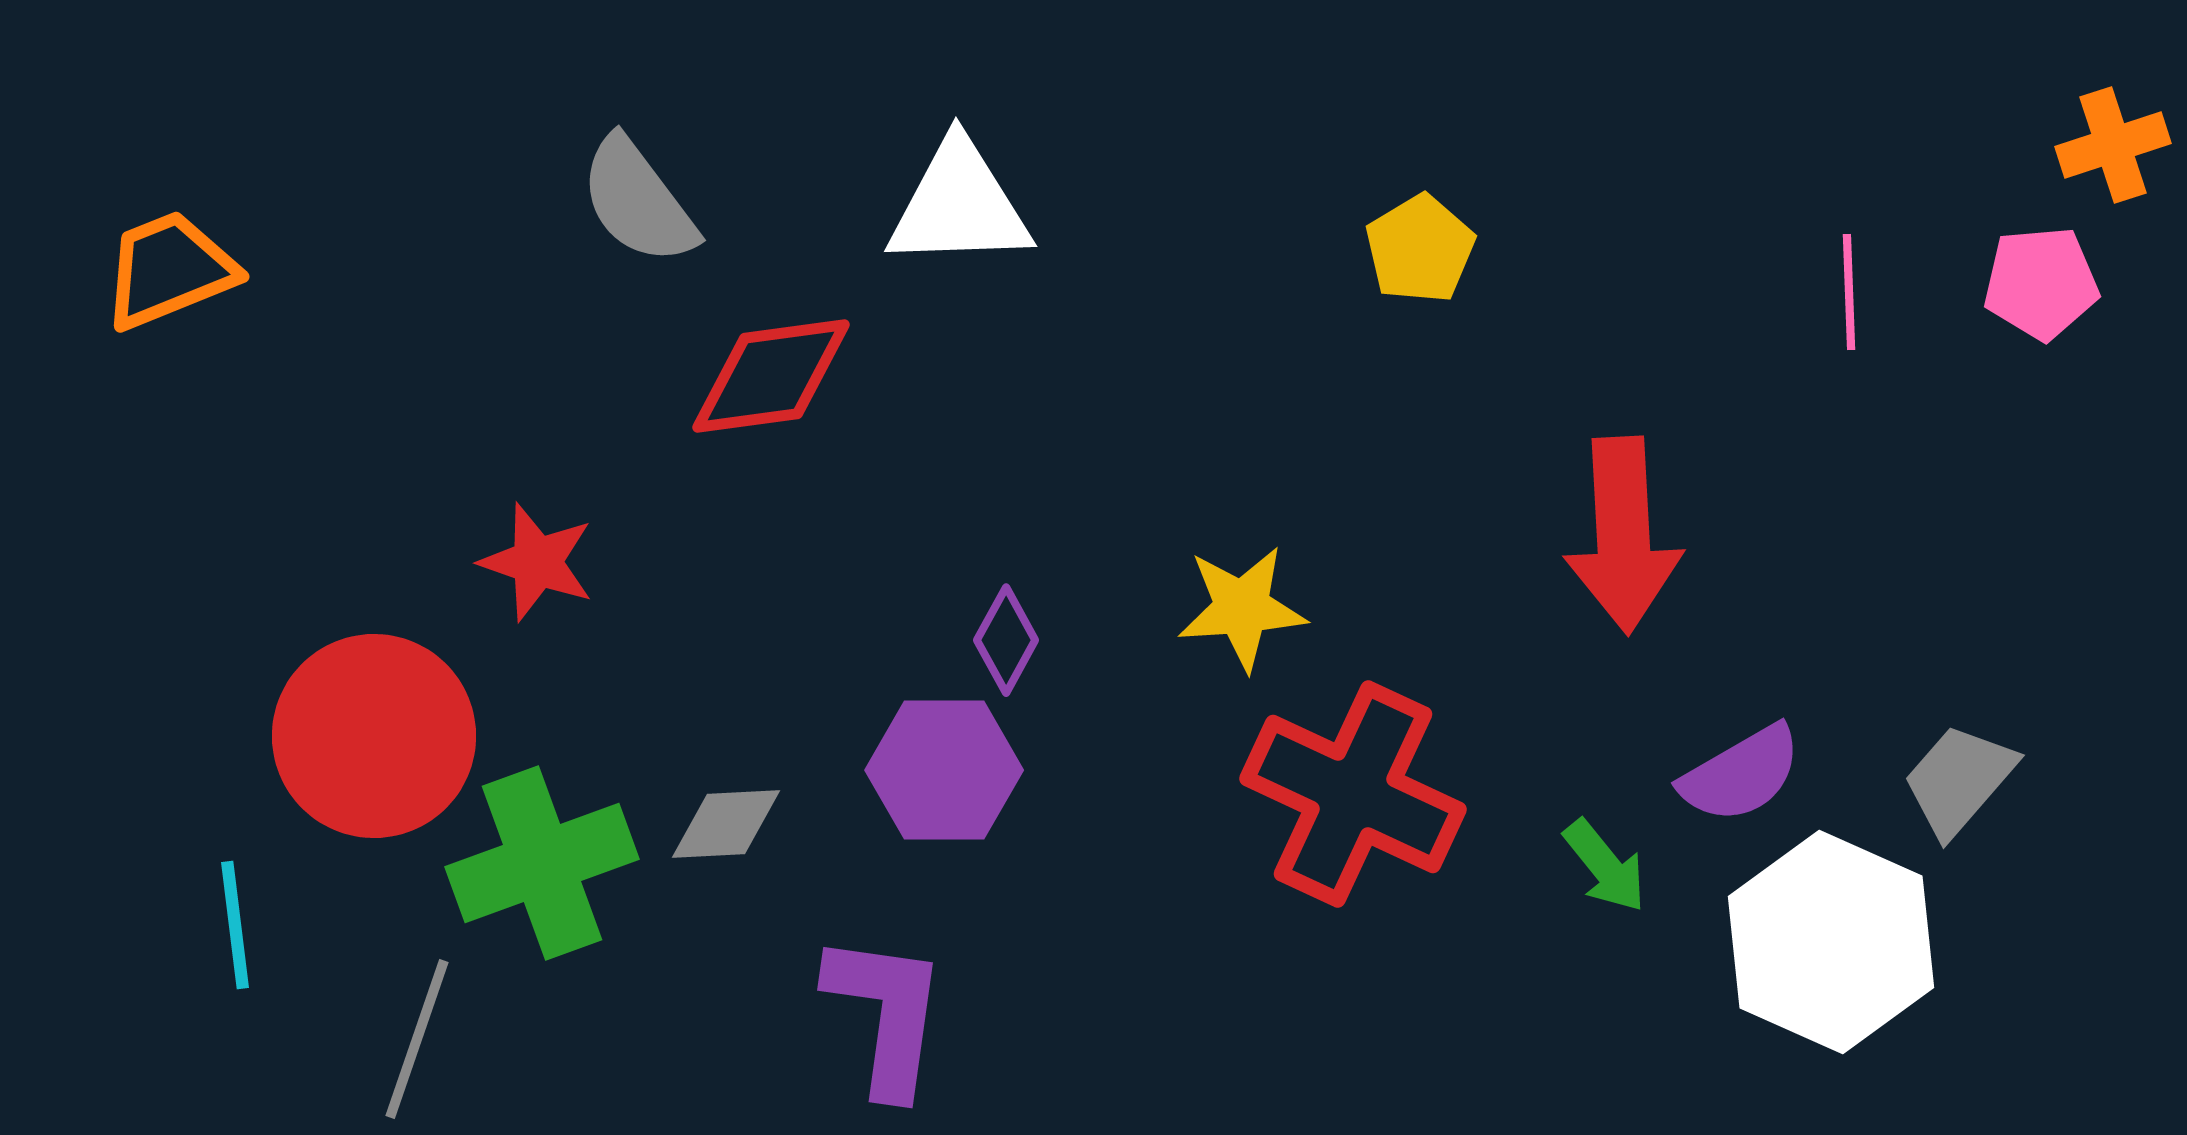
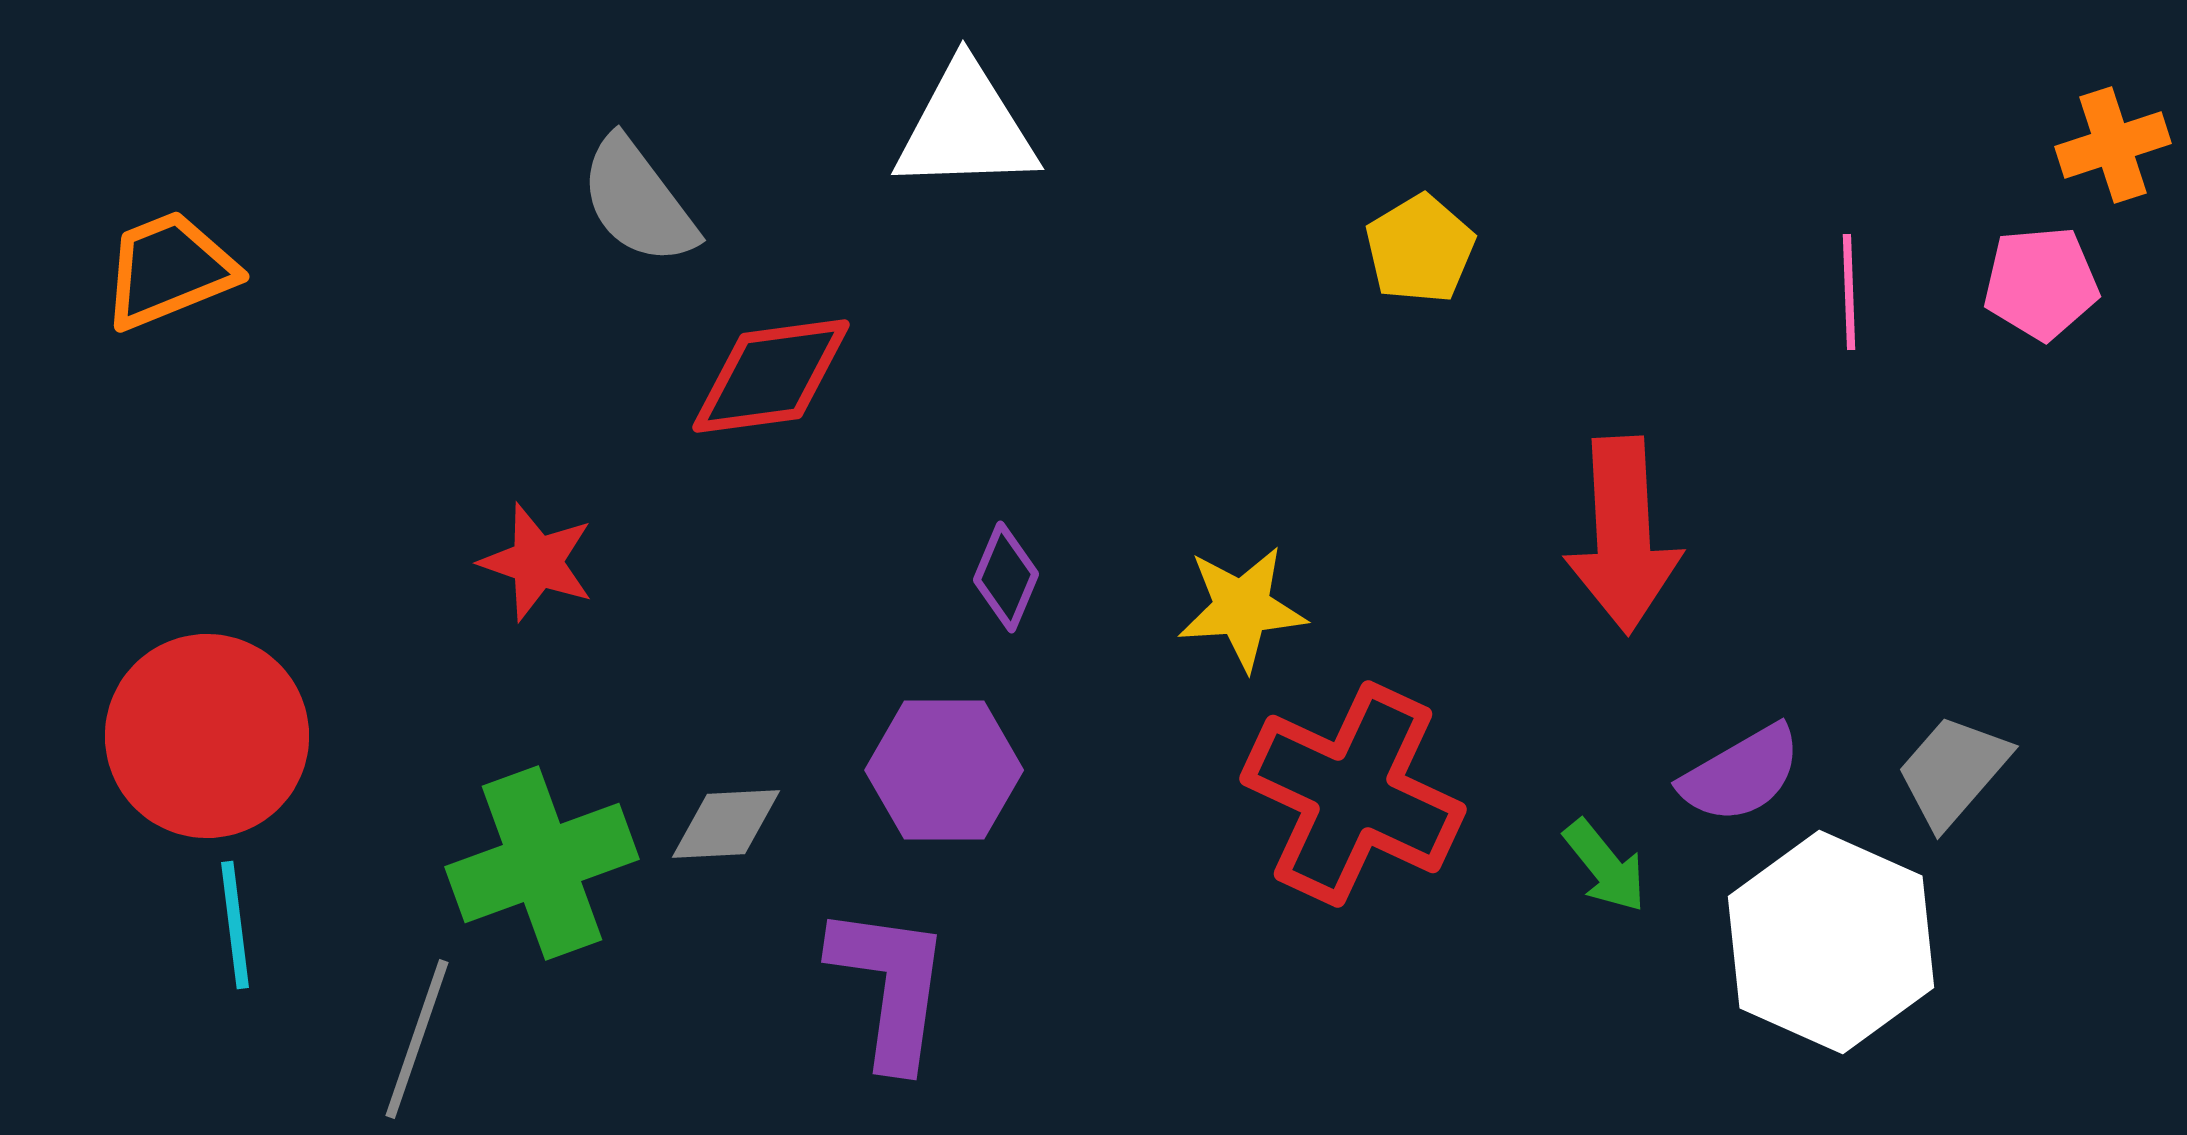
white triangle: moved 7 px right, 77 px up
purple diamond: moved 63 px up; rotated 6 degrees counterclockwise
red circle: moved 167 px left
gray trapezoid: moved 6 px left, 9 px up
purple L-shape: moved 4 px right, 28 px up
